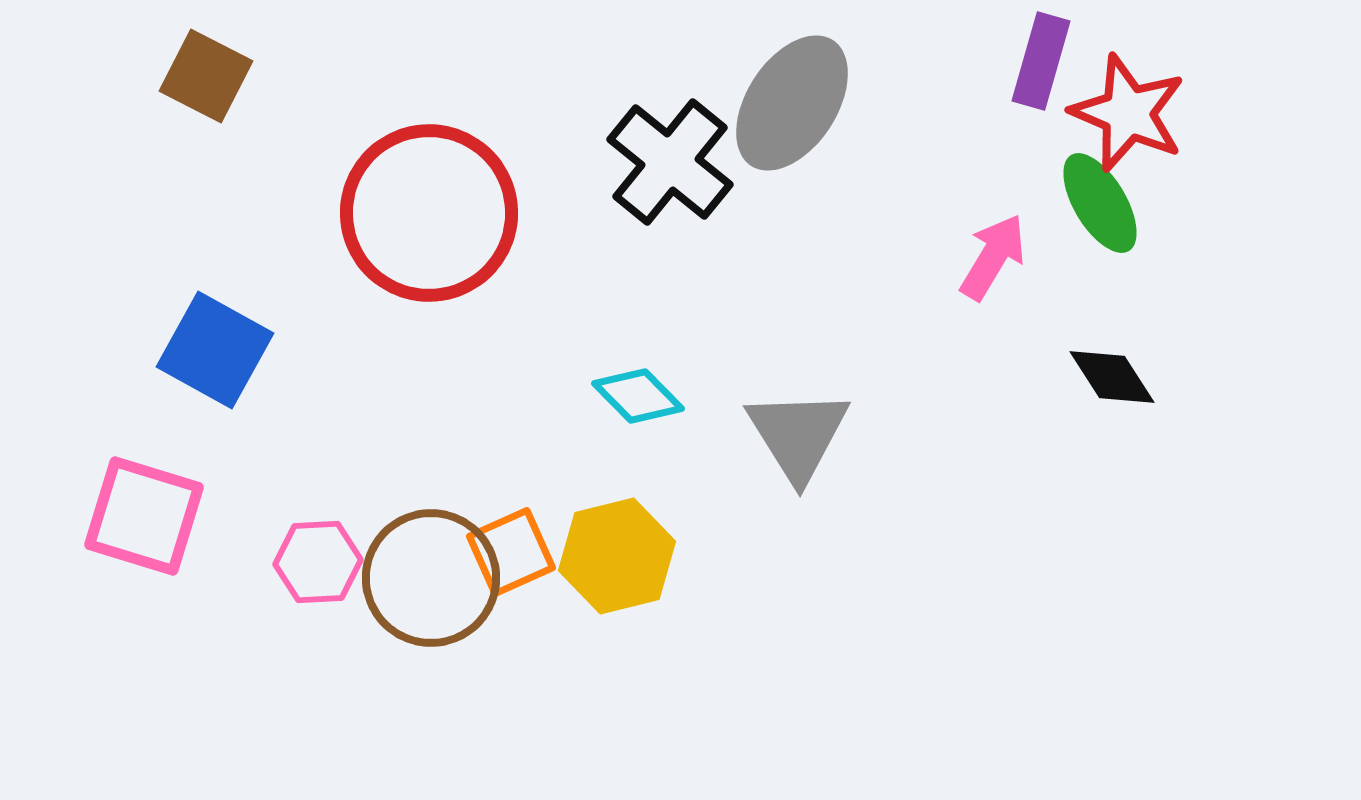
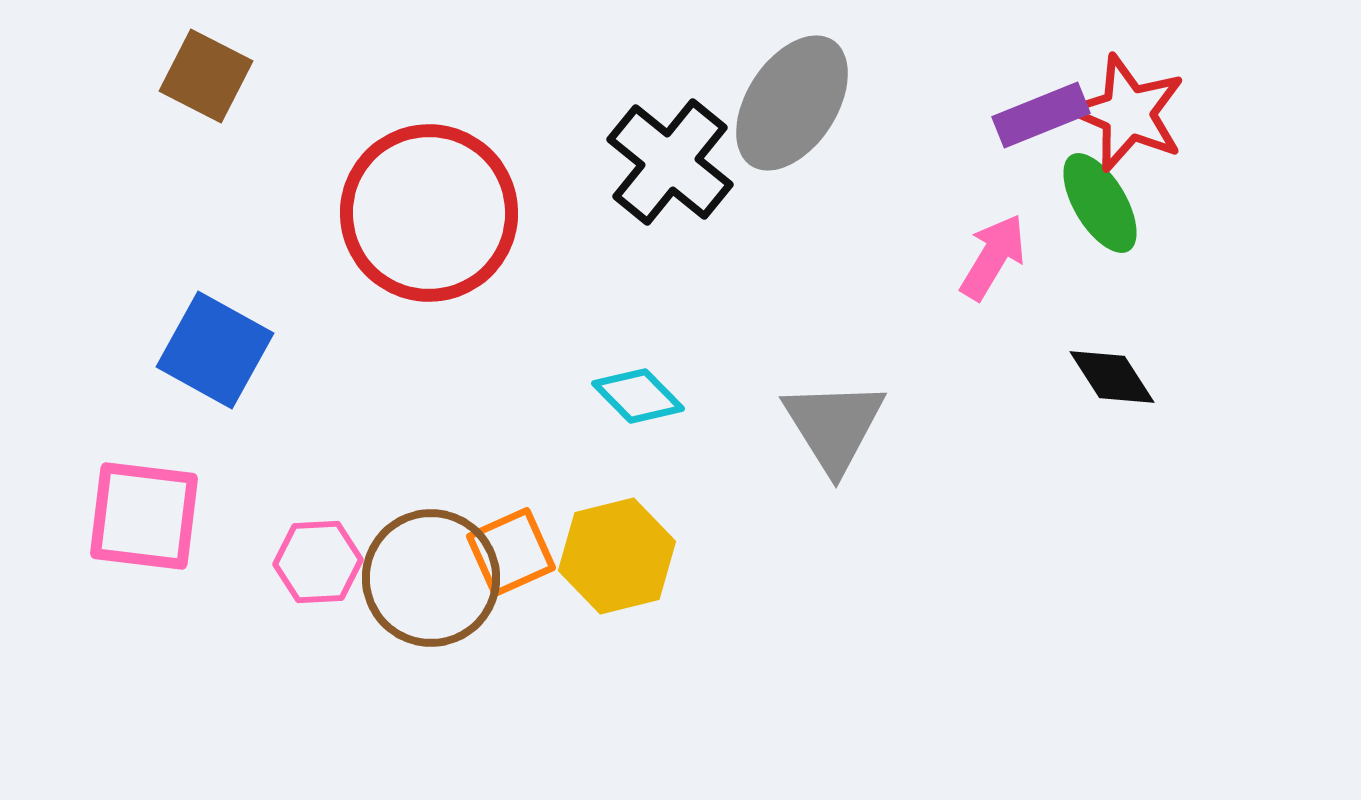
purple rectangle: moved 54 px down; rotated 52 degrees clockwise
gray triangle: moved 36 px right, 9 px up
pink square: rotated 10 degrees counterclockwise
